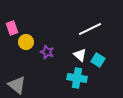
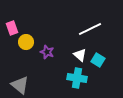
gray triangle: moved 3 px right
